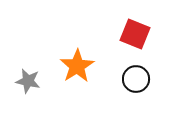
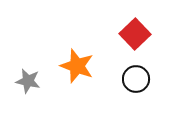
red square: rotated 24 degrees clockwise
orange star: rotated 20 degrees counterclockwise
